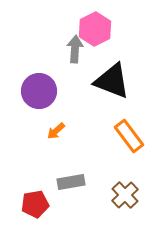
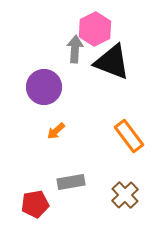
black triangle: moved 19 px up
purple circle: moved 5 px right, 4 px up
